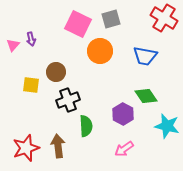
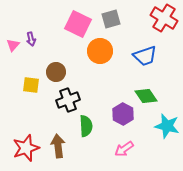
blue trapezoid: rotated 30 degrees counterclockwise
